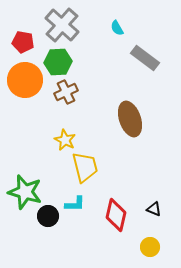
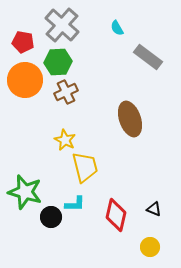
gray rectangle: moved 3 px right, 1 px up
black circle: moved 3 px right, 1 px down
